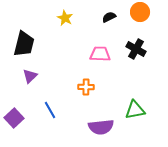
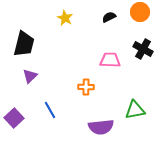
black cross: moved 7 px right
pink trapezoid: moved 10 px right, 6 px down
